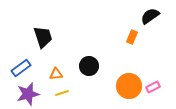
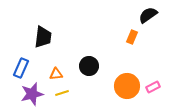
black semicircle: moved 2 px left, 1 px up
black trapezoid: rotated 25 degrees clockwise
blue rectangle: rotated 30 degrees counterclockwise
orange circle: moved 2 px left
purple star: moved 4 px right
